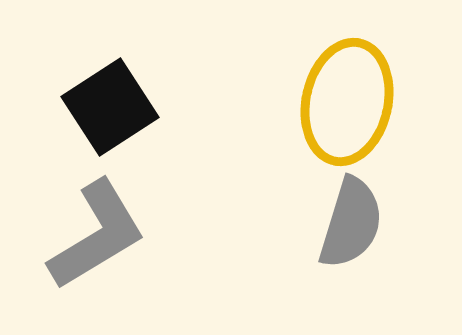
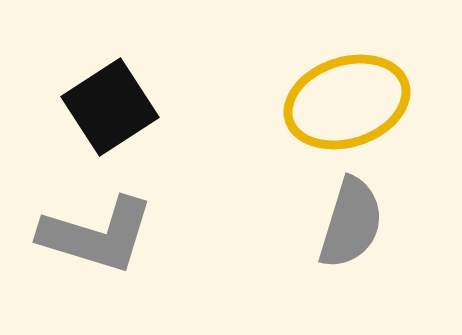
yellow ellipse: rotated 60 degrees clockwise
gray L-shape: rotated 48 degrees clockwise
